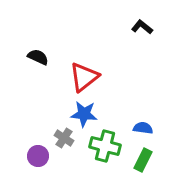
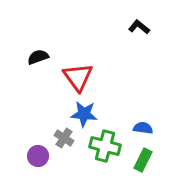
black L-shape: moved 3 px left
black semicircle: rotated 45 degrees counterclockwise
red triangle: moved 6 px left; rotated 28 degrees counterclockwise
